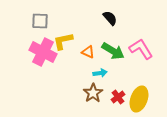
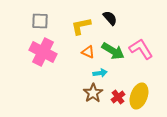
yellow L-shape: moved 18 px right, 15 px up
yellow ellipse: moved 3 px up
